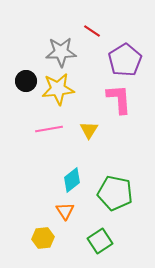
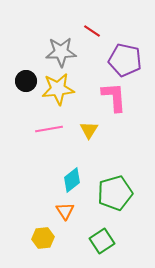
purple pentagon: rotated 28 degrees counterclockwise
pink L-shape: moved 5 px left, 2 px up
green pentagon: rotated 28 degrees counterclockwise
green square: moved 2 px right
